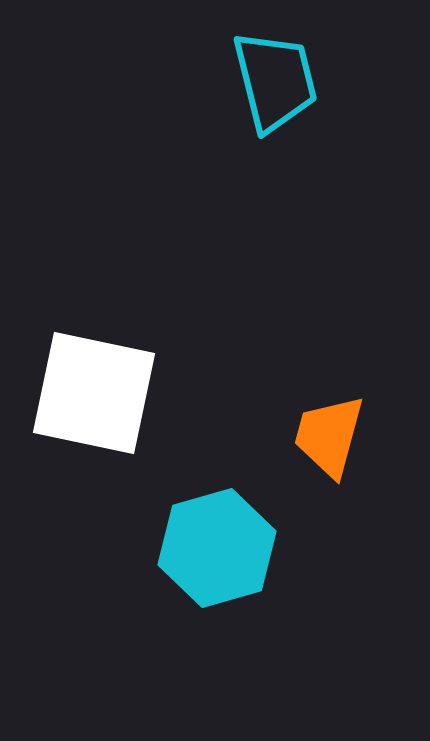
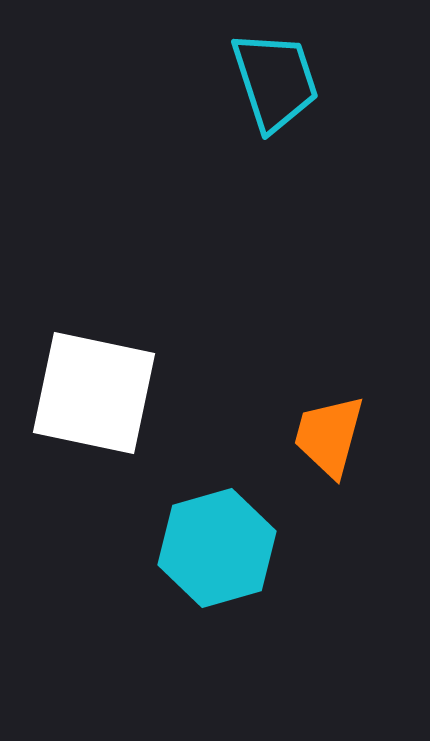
cyan trapezoid: rotated 4 degrees counterclockwise
